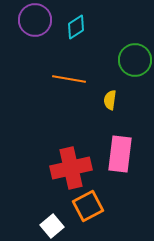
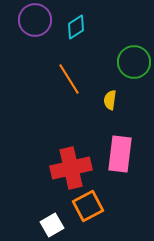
green circle: moved 1 px left, 2 px down
orange line: rotated 48 degrees clockwise
white square: moved 1 px up; rotated 10 degrees clockwise
